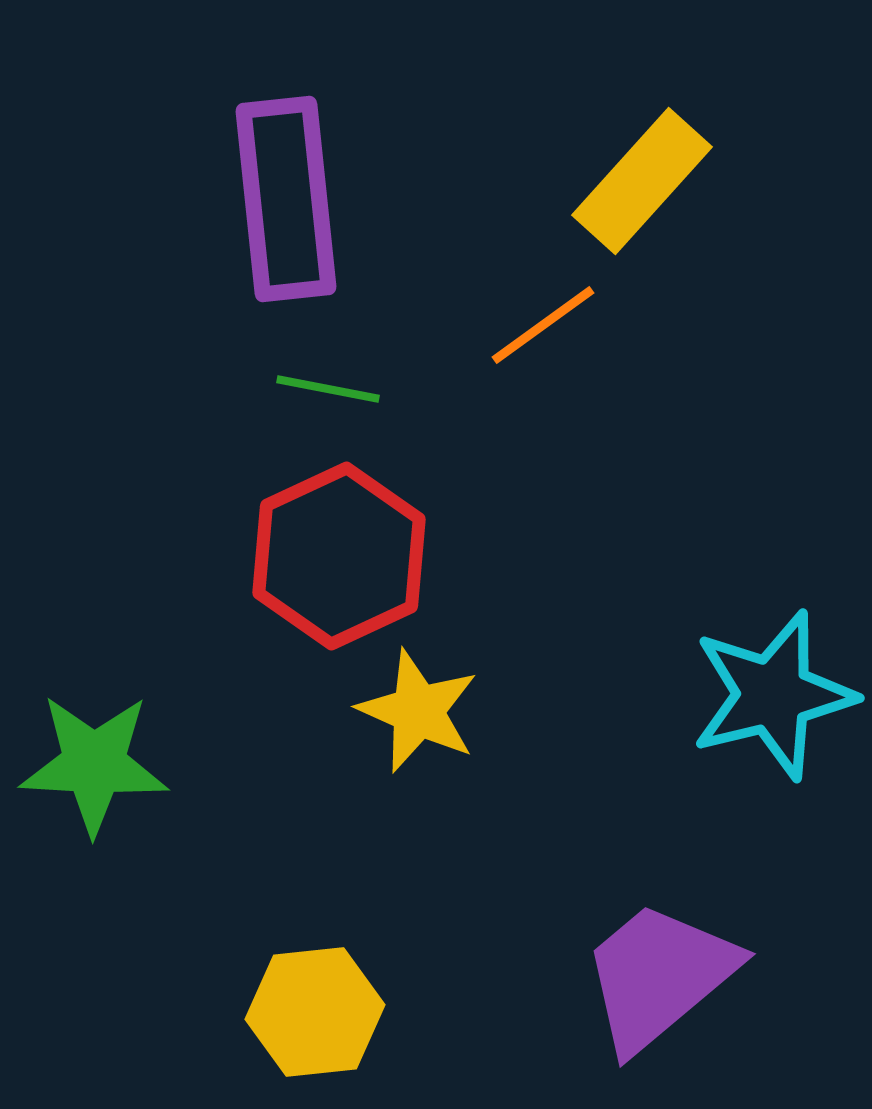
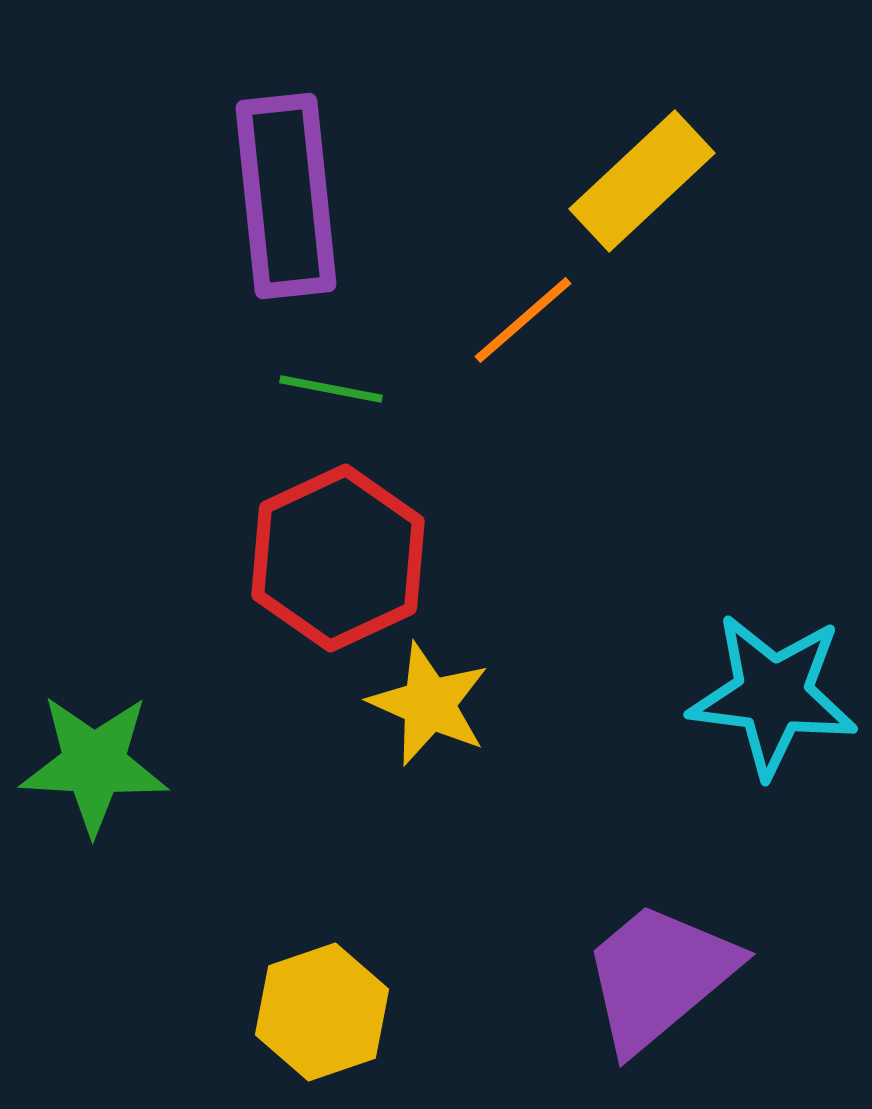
yellow rectangle: rotated 5 degrees clockwise
purple rectangle: moved 3 px up
orange line: moved 20 px left, 5 px up; rotated 5 degrees counterclockwise
green line: moved 3 px right
red hexagon: moved 1 px left, 2 px down
cyan star: rotated 21 degrees clockwise
yellow star: moved 11 px right, 7 px up
yellow hexagon: moved 7 px right; rotated 13 degrees counterclockwise
